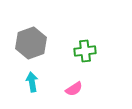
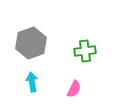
pink semicircle: rotated 30 degrees counterclockwise
